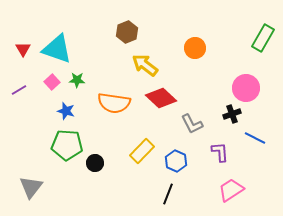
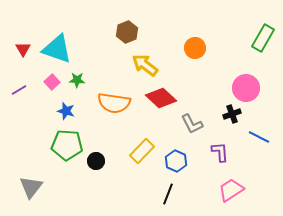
blue line: moved 4 px right, 1 px up
black circle: moved 1 px right, 2 px up
